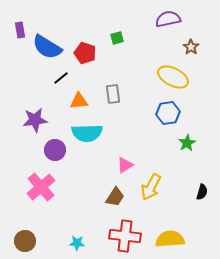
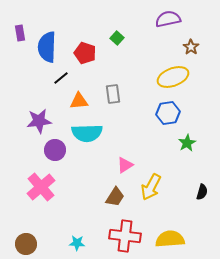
purple rectangle: moved 3 px down
green square: rotated 32 degrees counterclockwise
blue semicircle: rotated 60 degrees clockwise
yellow ellipse: rotated 48 degrees counterclockwise
purple star: moved 4 px right, 1 px down
brown circle: moved 1 px right, 3 px down
